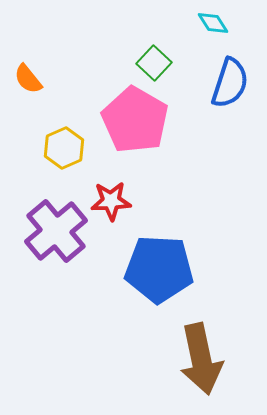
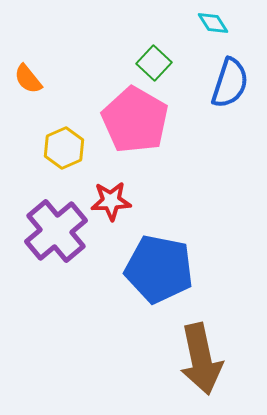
blue pentagon: rotated 8 degrees clockwise
